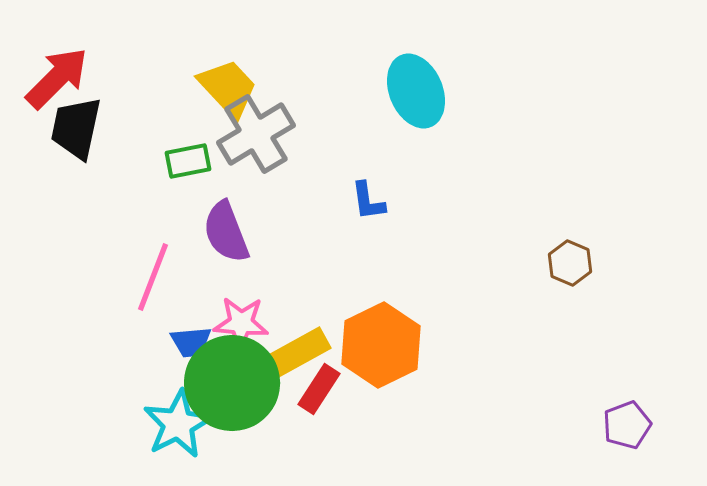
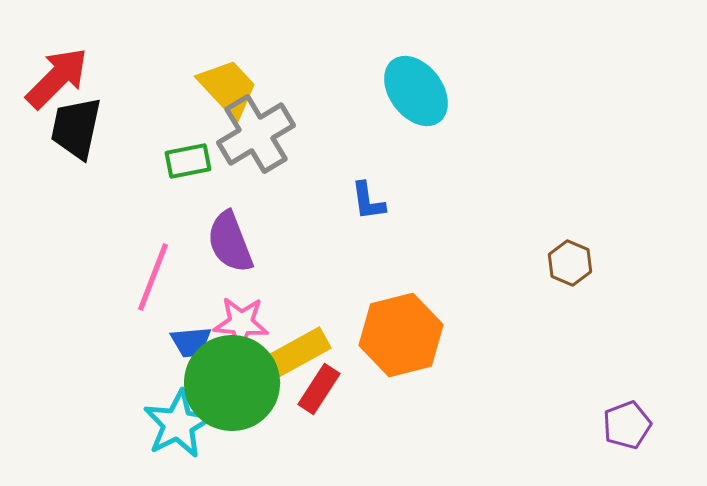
cyan ellipse: rotated 14 degrees counterclockwise
purple semicircle: moved 4 px right, 10 px down
orange hexagon: moved 20 px right, 10 px up; rotated 12 degrees clockwise
